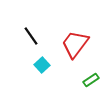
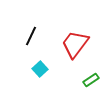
black line: rotated 60 degrees clockwise
cyan square: moved 2 px left, 4 px down
